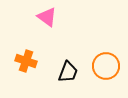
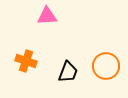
pink triangle: moved 1 px up; rotated 40 degrees counterclockwise
